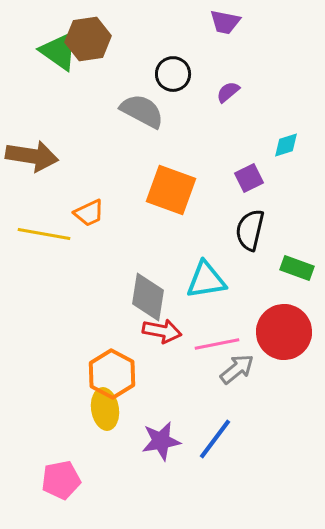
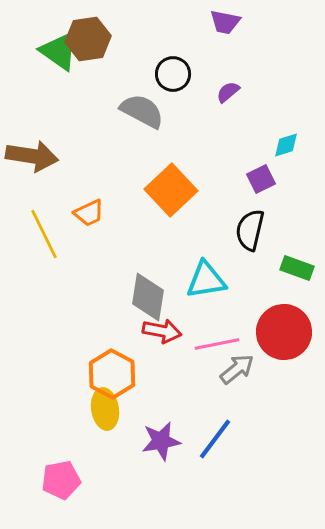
purple square: moved 12 px right, 1 px down
orange square: rotated 27 degrees clockwise
yellow line: rotated 54 degrees clockwise
